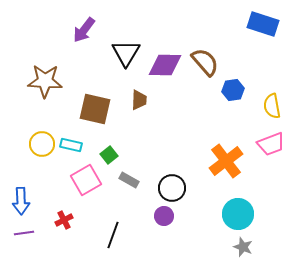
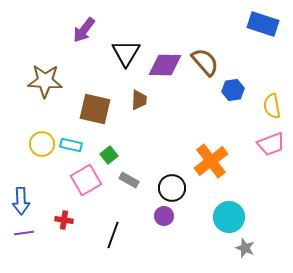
orange cross: moved 15 px left
cyan circle: moved 9 px left, 3 px down
red cross: rotated 36 degrees clockwise
gray star: moved 2 px right, 1 px down
